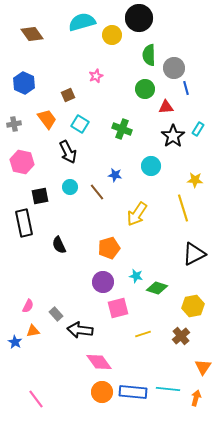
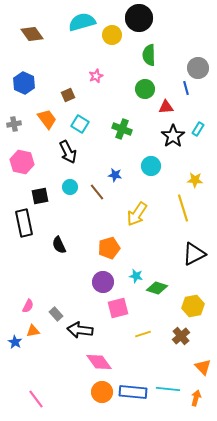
gray circle at (174, 68): moved 24 px right
orange triangle at (203, 367): rotated 18 degrees counterclockwise
